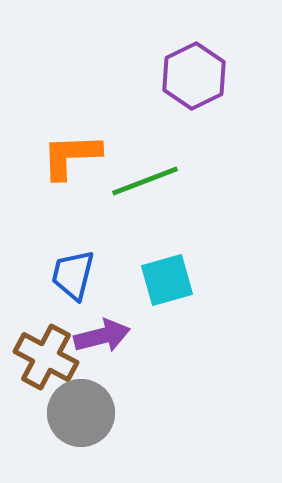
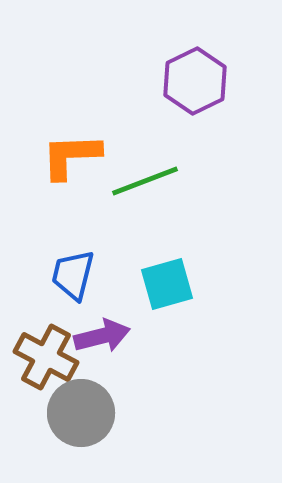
purple hexagon: moved 1 px right, 5 px down
cyan square: moved 4 px down
